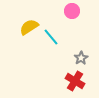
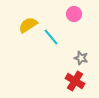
pink circle: moved 2 px right, 3 px down
yellow semicircle: moved 1 px left, 2 px up
gray star: rotated 24 degrees counterclockwise
